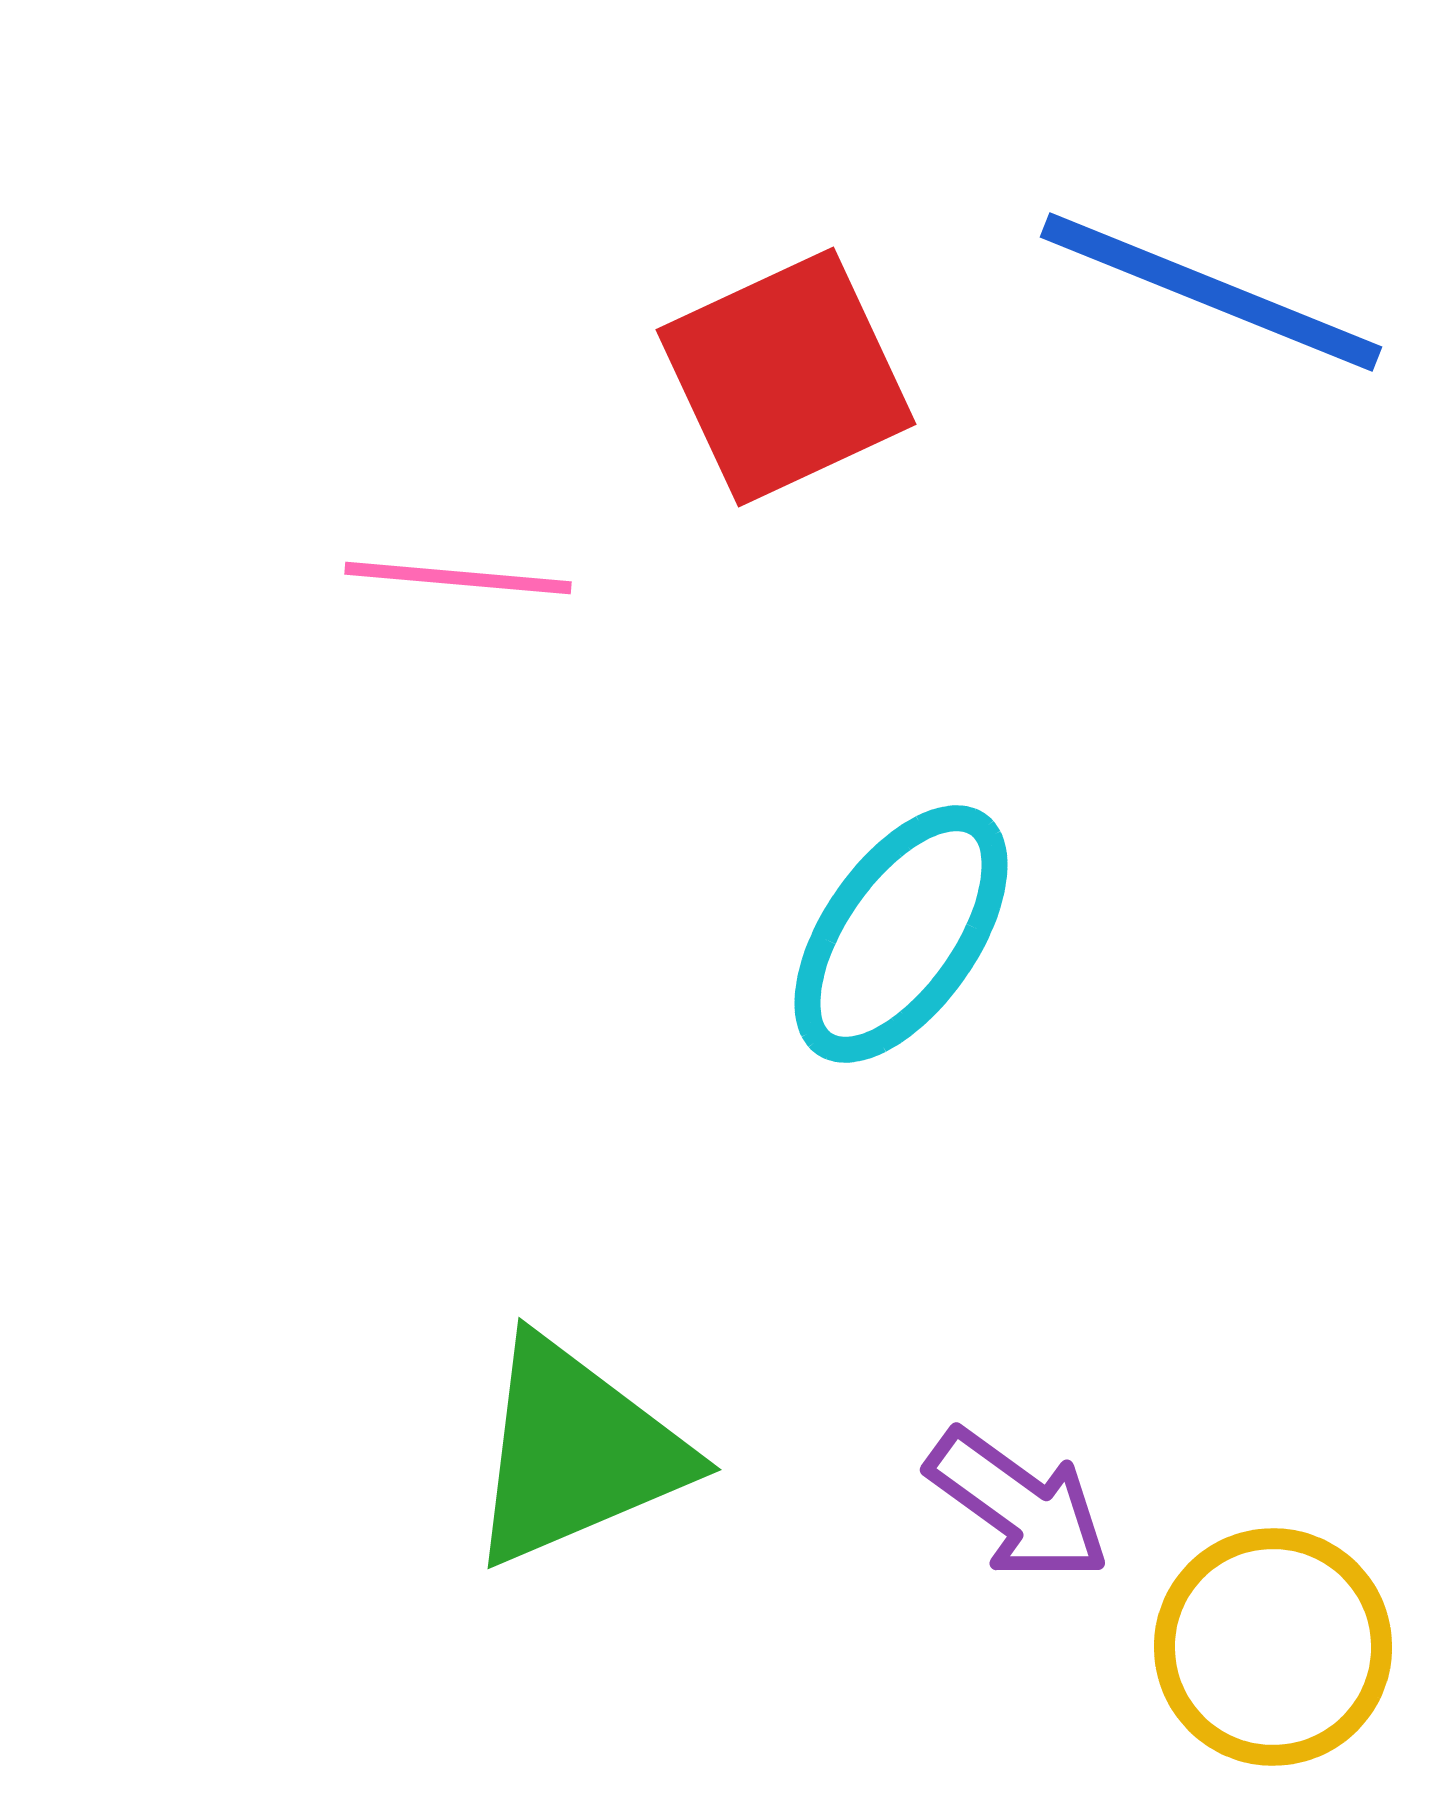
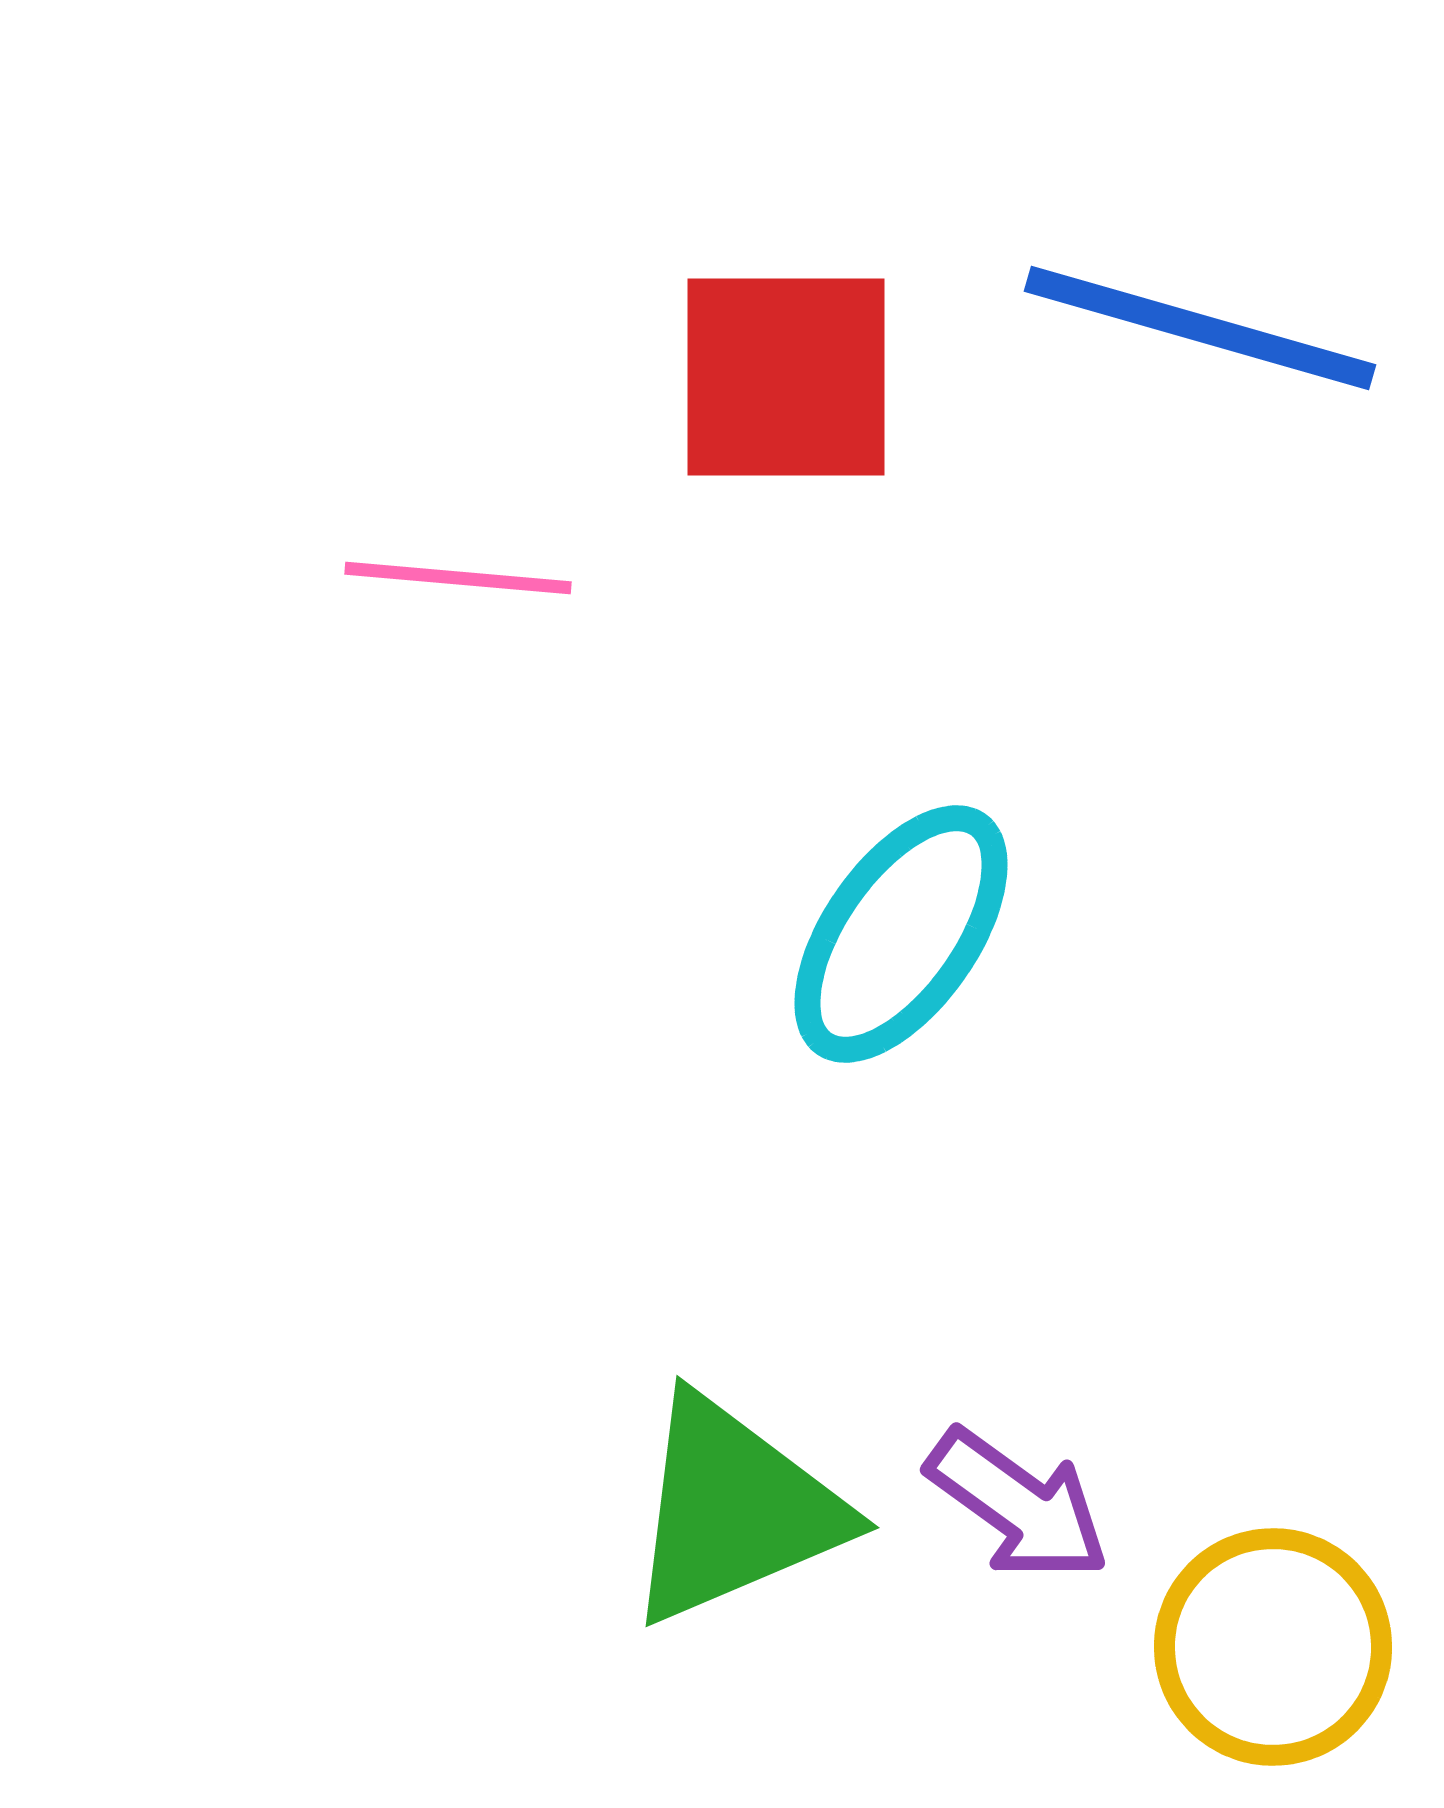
blue line: moved 11 px left, 36 px down; rotated 6 degrees counterclockwise
red square: rotated 25 degrees clockwise
green triangle: moved 158 px right, 58 px down
